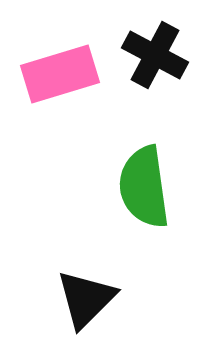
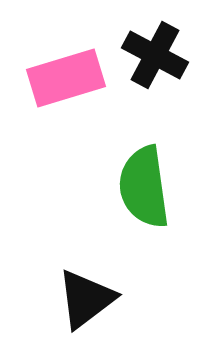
pink rectangle: moved 6 px right, 4 px down
black triangle: rotated 8 degrees clockwise
